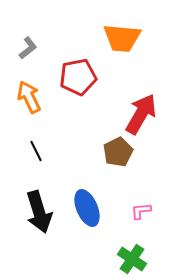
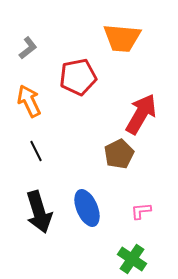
orange arrow: moved 4 px down
brown pentagon: moved 1 px right, 2 px down
